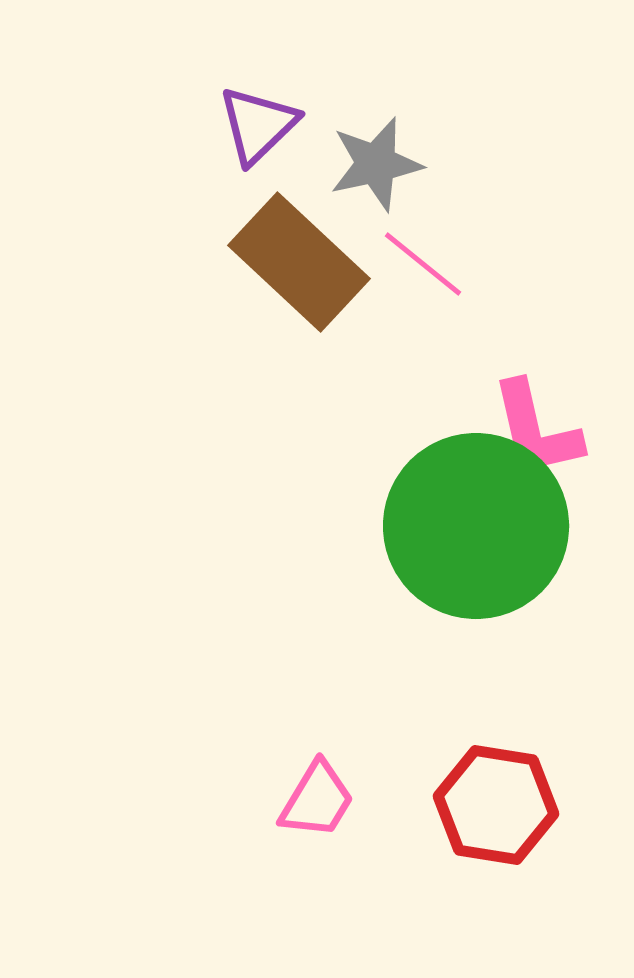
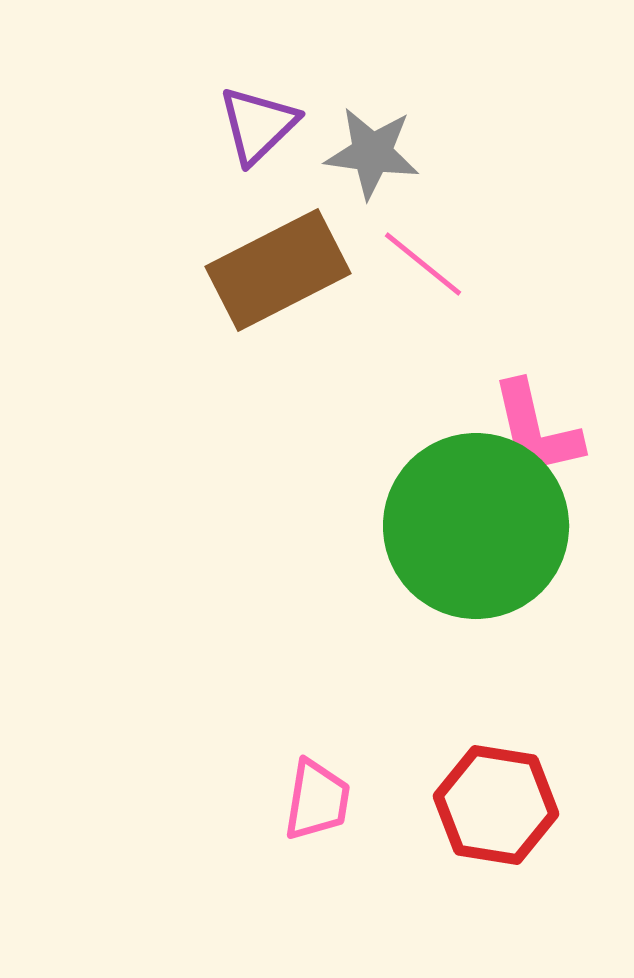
gray star: moved 4 px left, 11 px up; rotated 20 degrees clockwise
brown rectangle: moved 21 px left, 8 px down; rotated 70 degrees counterclockwise
pink trapezoid: rotated 22 degrees counterclockwise
